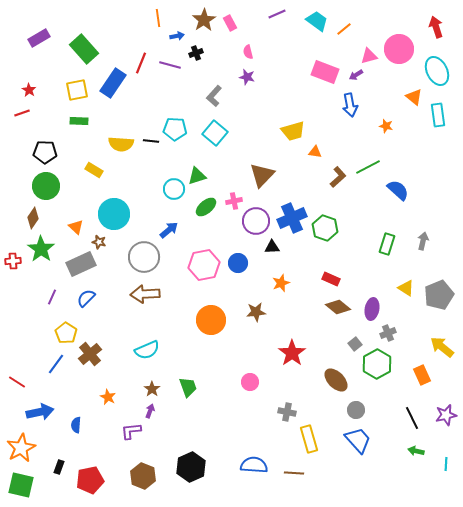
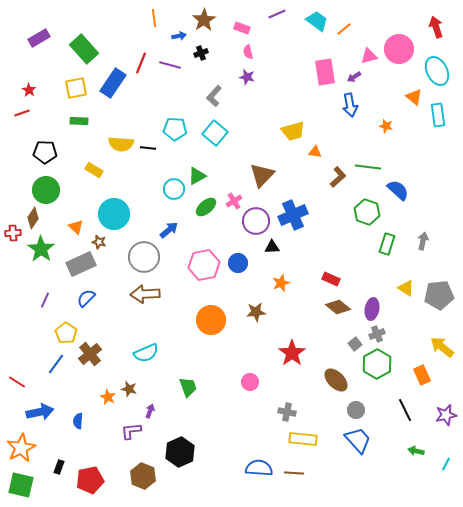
orange line at (158, 18): moved 4 px left
pink rectangle at (230, 23): moved 12 px right, 5 px down; rotated 42 degrees counterclockwise
blue arrow at (177, 36): moved 2 px right
black cross at (196, 53): moved 5 px right
pink rectangle at (325, 72): rotated 60 degrees clockwise
purple arrow at (356, 75): moved 2 px left, 2 px down
yellow square at (77, 90): moved 1 px left, 2 px up
black line at (151, 141): moved 3 px left, 7 px down
green line at (368, 167): rotated 35 degrees clockwise
green triangle at (197, 176): rotated 12 degrees counterclockwise
green circle at (46, 186): moved 4 px down
pink cross at (234, 201): rotated 21 degrees counterclockwise
blue cross at (292, 218): moved 1 px right, 3 px up
green hexagon at (325, 228): moved 42 px right, 16 px up
red cross at (13, 261): moved 28 px up
gray pentagon at (439, 295): rotated 16 degrees clockwise
purple line at (52, 297): moved 7 px left, 3 px down
gray cross at (388, 333): moved 11 px left, 1 px down
cyan semicircle at (147, 350): moved 1 px left, 3 px down
brown star at (152, 389): moved 23 px left; rotated 21 degrees counterclockwise
black line at (412, 418): moved 7 px left, 8 px up
blue semicircle at (76, 425): moved 2 px right, 4 px up
yellow rectangle at (309, 439): moved 6 px left; rotated 68 degrees counterclockwise
cyan line at (446, 464): rotated 24 degrees clockwise
blue semicircle at (254, 465): moved 5 px right, 3 px down
black hexagon at (191, 467): moved 11 px left, 15 px up
